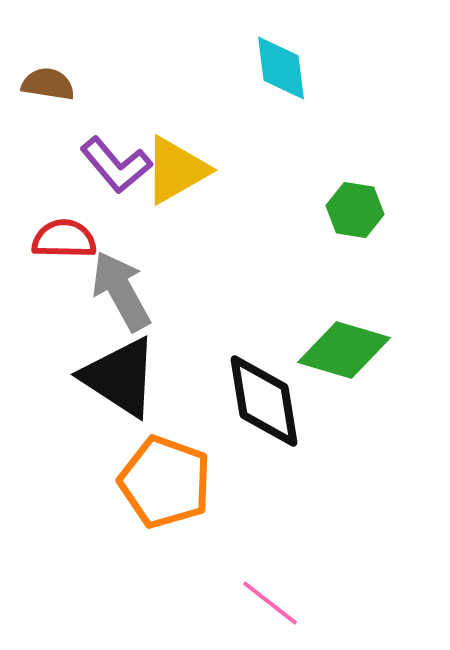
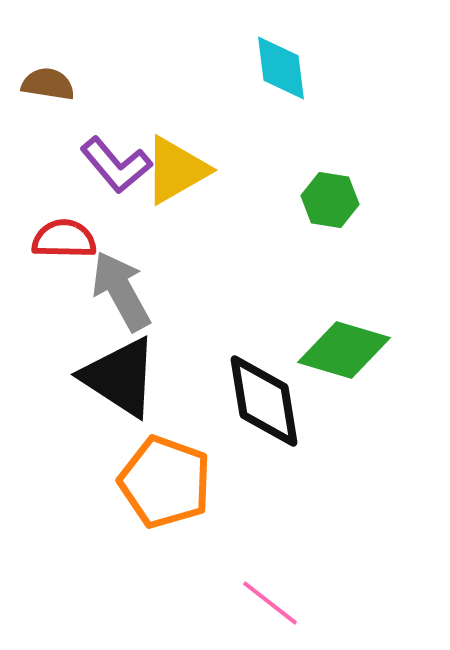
green hexagon: moved 25 px left, 10 px up
